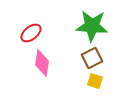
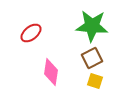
pink diamond: moved 9 px right, 9 px down
